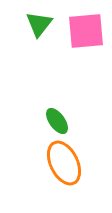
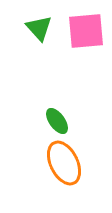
green triangle: moved 4 px down; rotated 20 degrees counterclockwise
